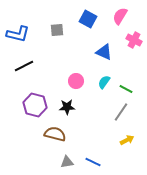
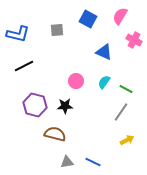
black star: moved 2 px left, 1 px up
